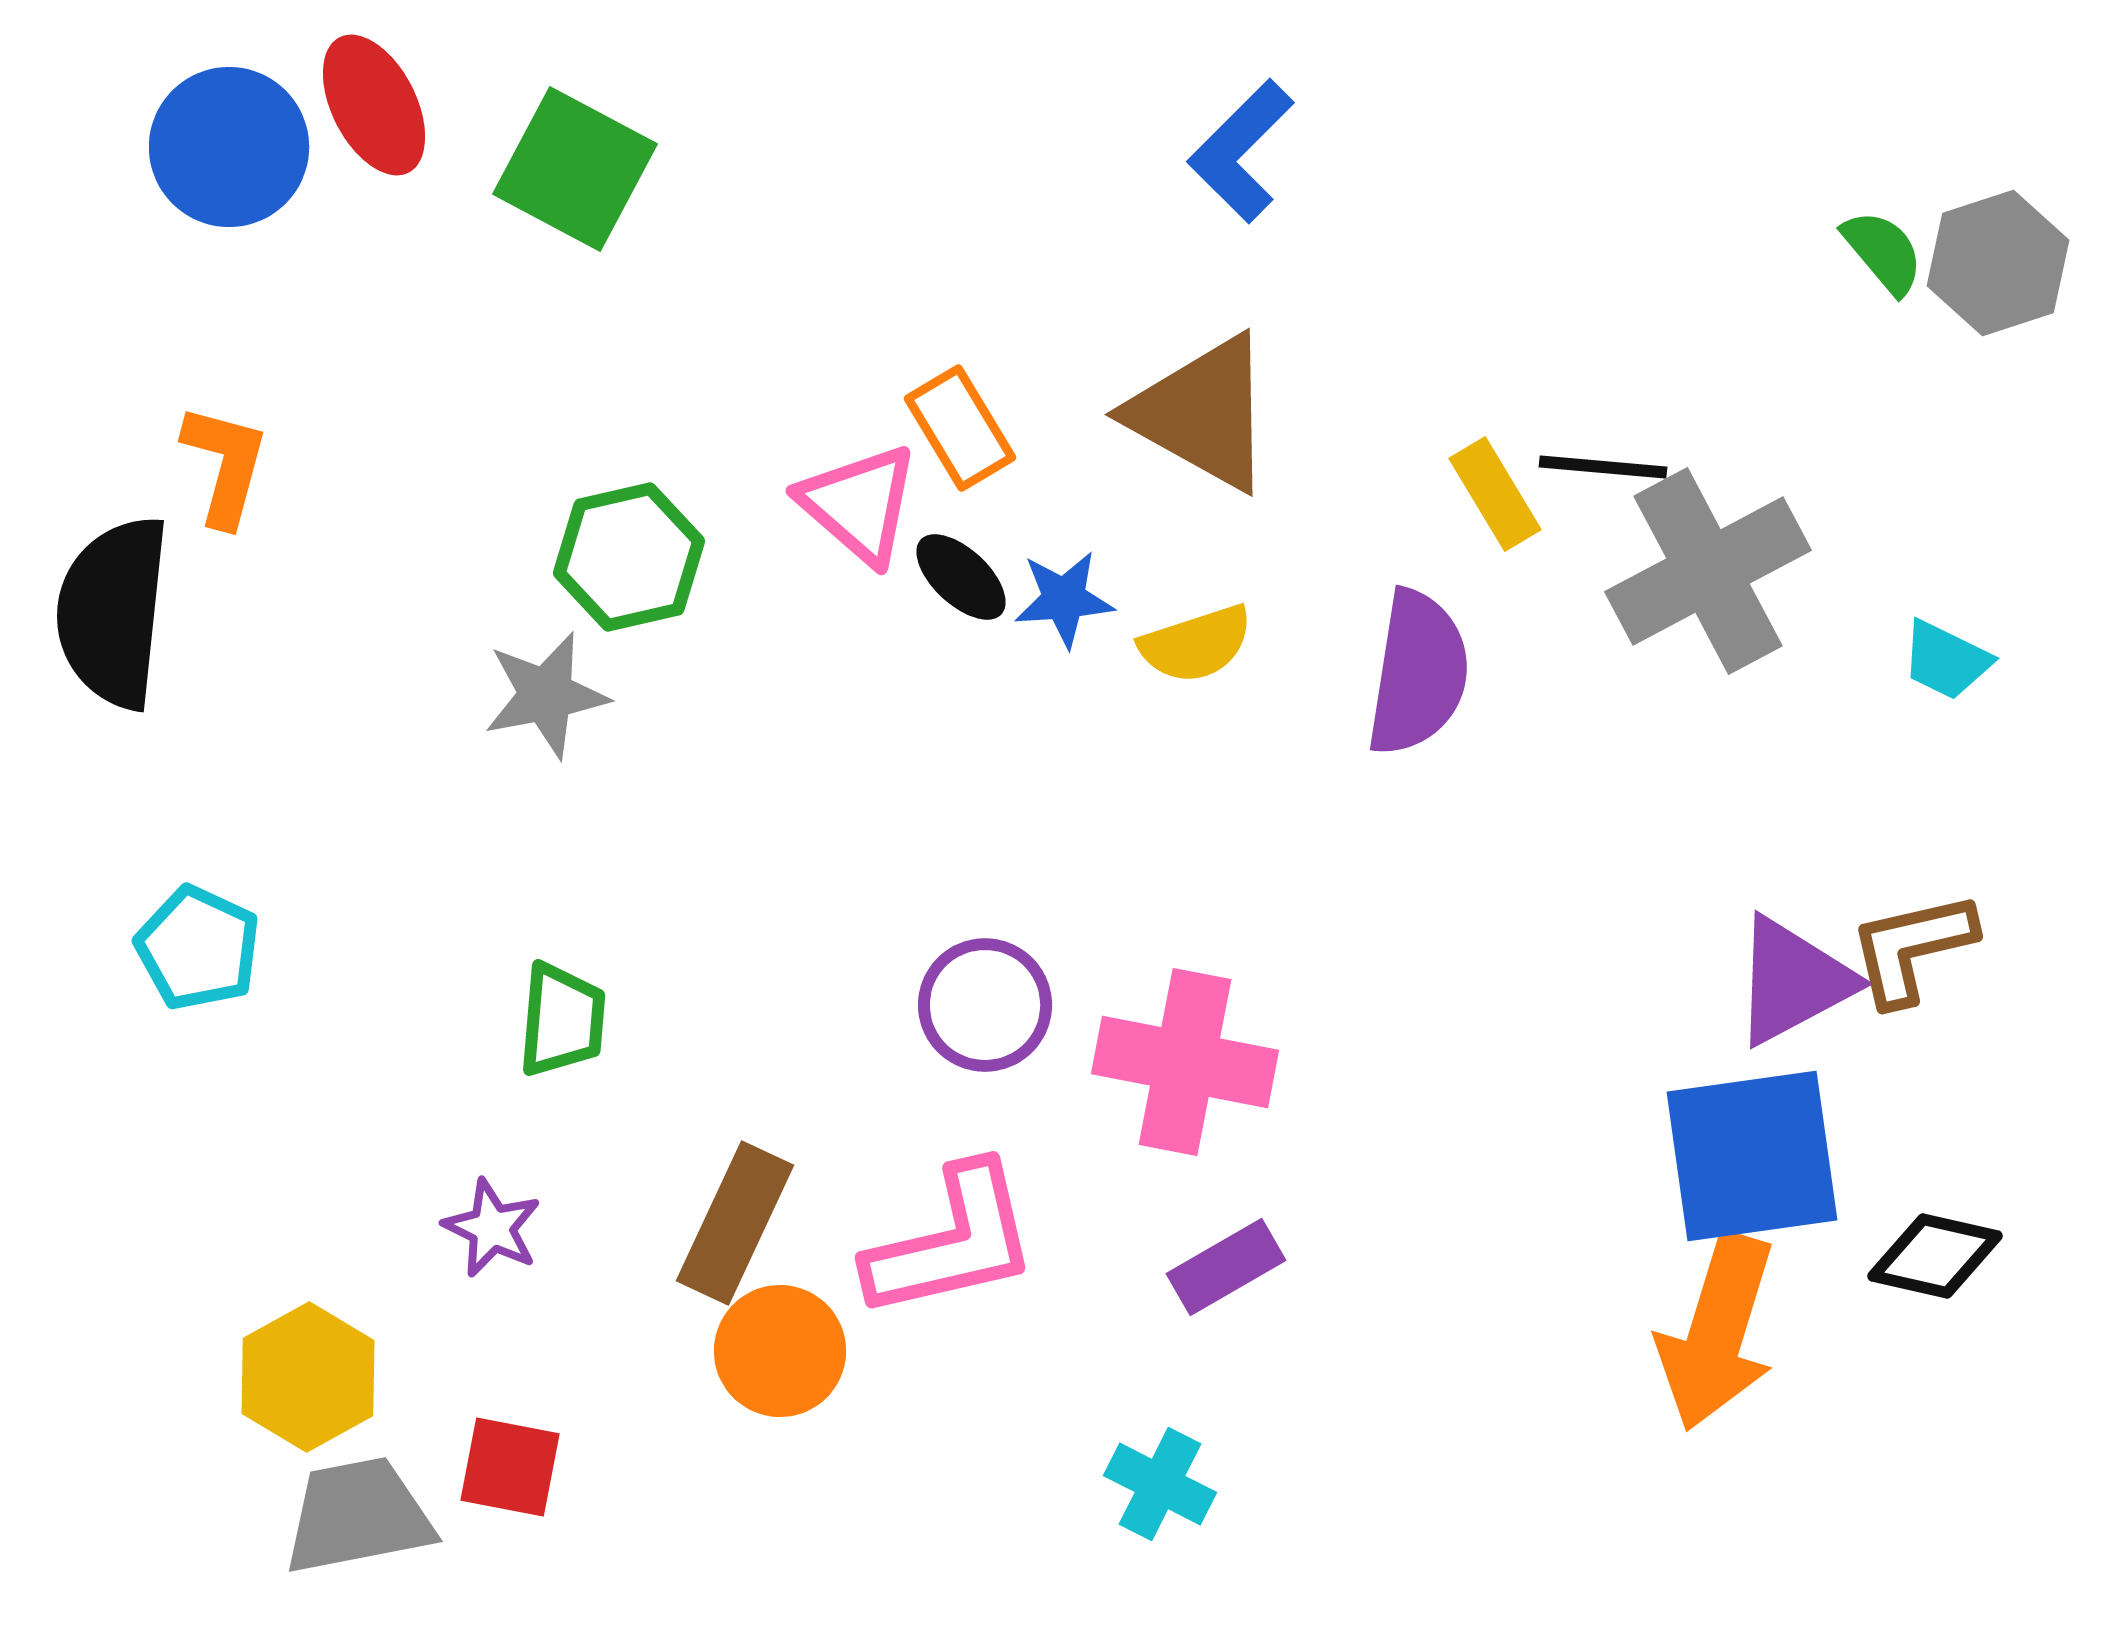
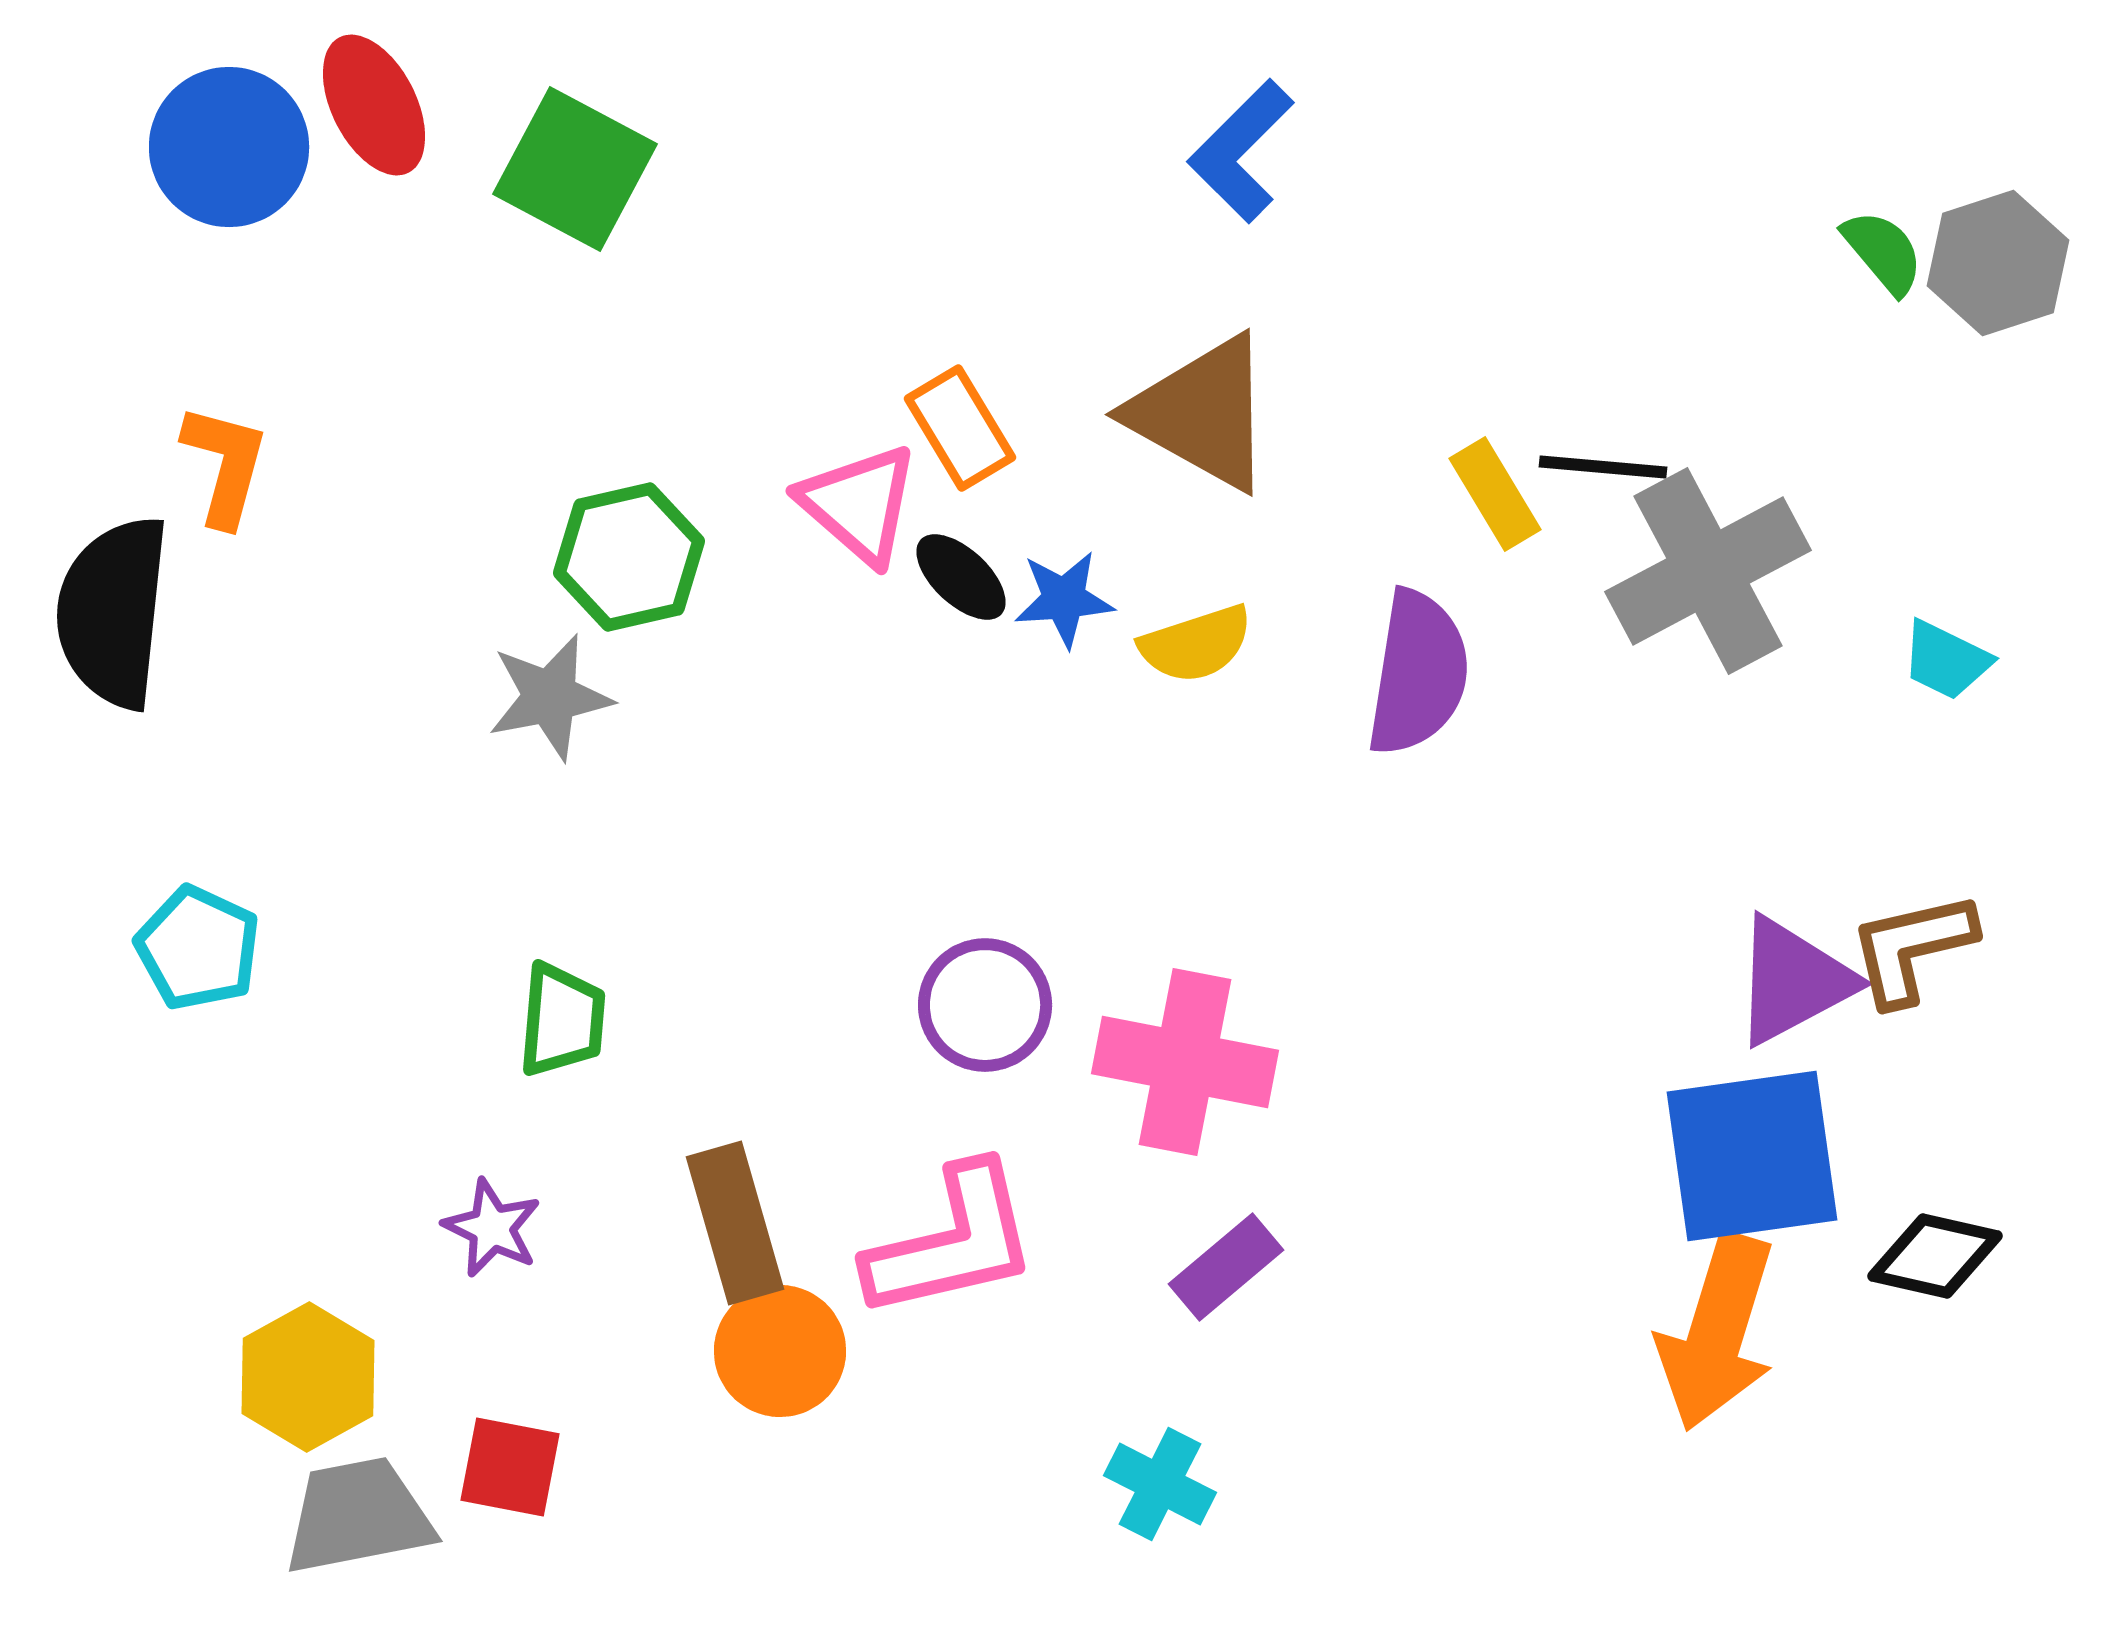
gray star: moved 4 px right, 2 px down
brown rectangle: rotated 41 degrees counterclockwise
purple rectangle: rotated 10 degrees counterclockwise
